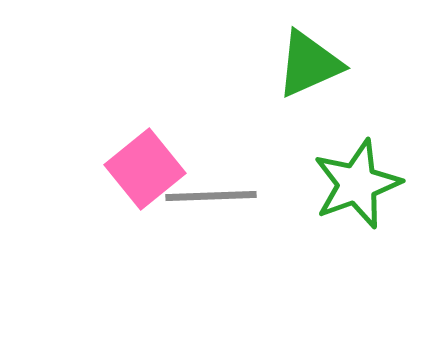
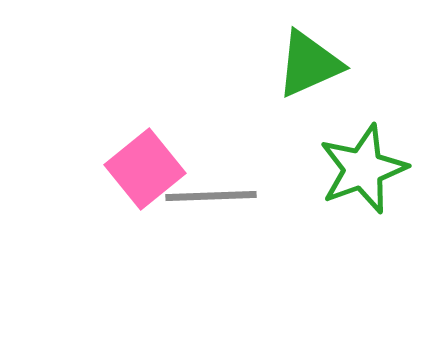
green star: moved 6 px right, 15 px up
